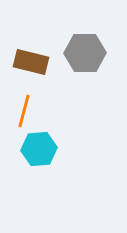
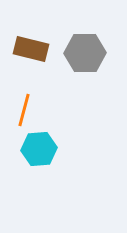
brown rectangle: moved 13 px up
orange line: moved 1 px up
